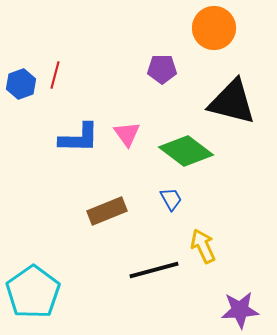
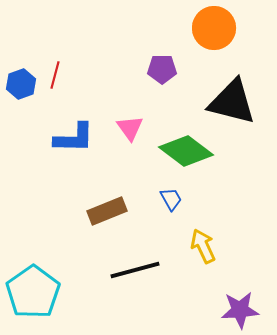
pink triangle: moved 3 px right, 6 px up
blue L-shape: moved 5 px left
black line: moved 19 px left
